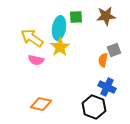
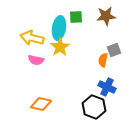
yellow arrow: rotated 20 degrees counterclockwise
